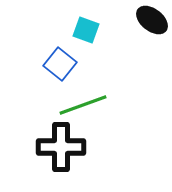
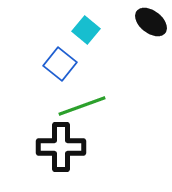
black ellipse: moved 1 px left, 2 px down
cyan square: rotated 20 degrees clockwise
green line: moved 1 px left, 1 px down
